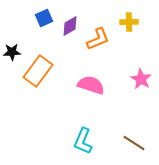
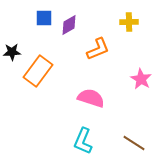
blue square: rotated 24 degrees clockwise
purple diamond: moved 1 px left, 1 px up
orange L-shape: moved 10 px down
pink semicircle: moved 13 px down
